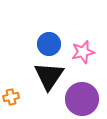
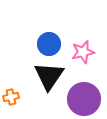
purple circle: moved 2 px right
